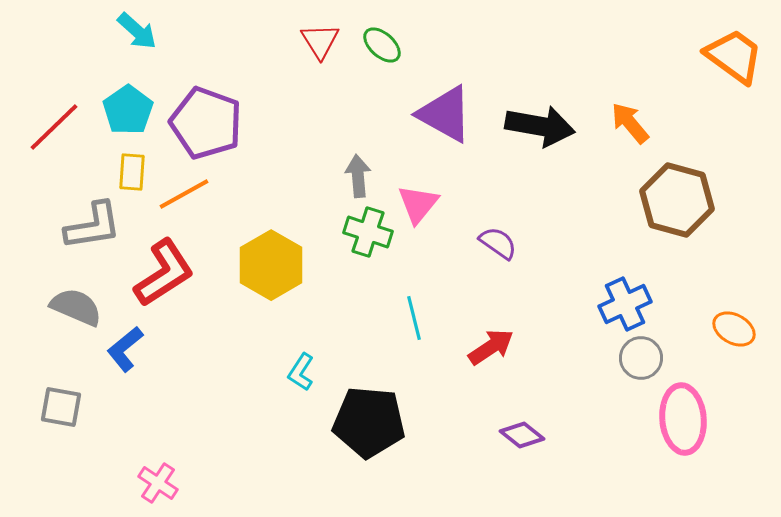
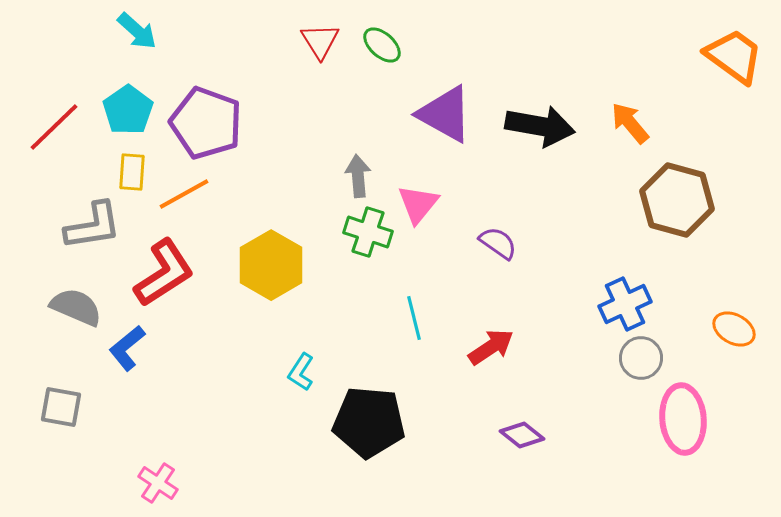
blue L-shape: moved 2 px right, 1 px up
